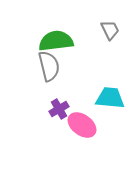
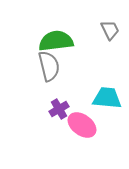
cyan trapezoid: moved 3 px left
